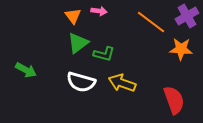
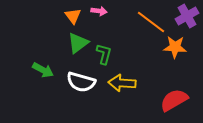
orange star: moved 6 px left, 2 px up
green L-shape: rotated 90 degrees counterclockwise
green arrow: moved 17 px right
yellow arrow: rotated 16 degrees counterclockwise
red semicircle: rotated 100 degrees counterclockwise
